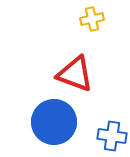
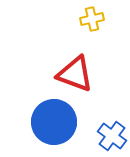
blue cross: rotated 28 degrees clockwise
